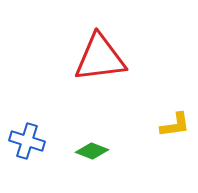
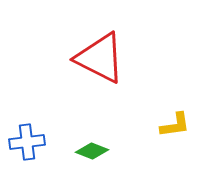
red triangle: rotated 34 degrees clockwise
blue cross: moved 1 px down; rotated 24 degrees counterclockwise
